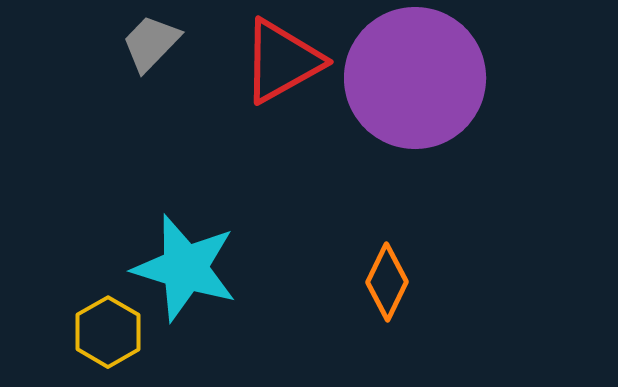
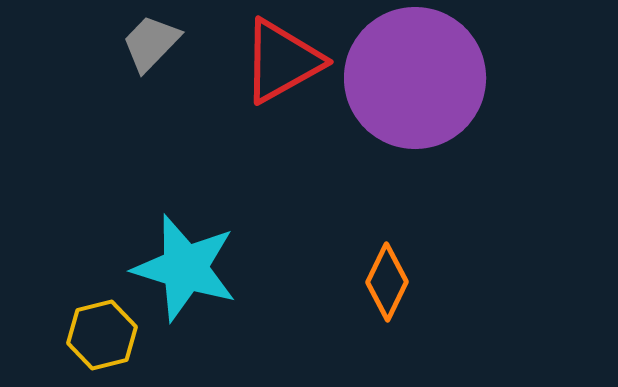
yellow hexagon: moved 6 px left, 3 px down; rotated 16 degrees clockwise
